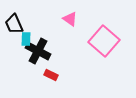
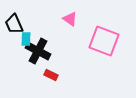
pink square: rotated 20 degrees counterclockwise
